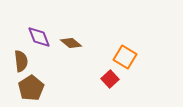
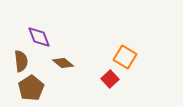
brown diamond: moved 8 px left, 20 px down
